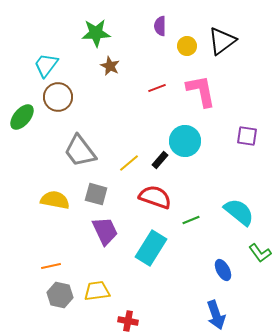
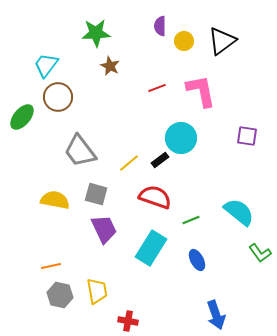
yellow circle: moved 3 px left, 5 px up
cyan circle: moved 4 px left, 3 px up
black rectangle: rotated 12 degrees clockwise
purple trapezoid: moved 1 px left, 2 px up
blue ellipse: moved 26 px left, 10 px up
yellow trapezoid: rotated 88 degrees clockwise
